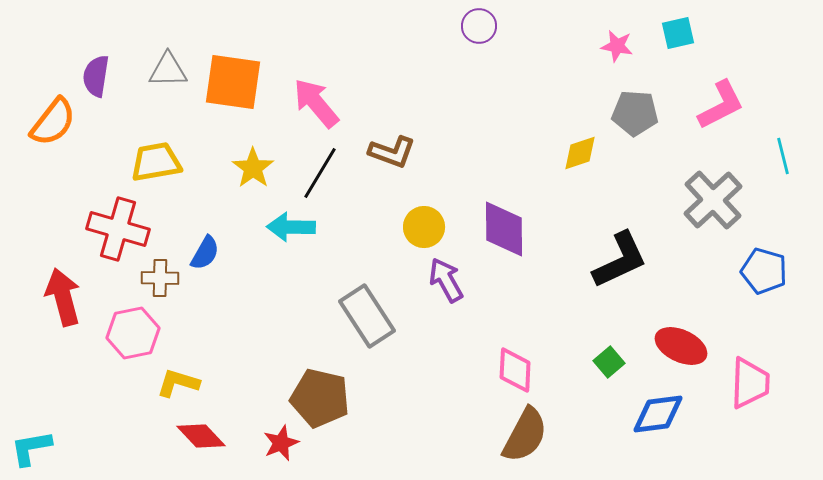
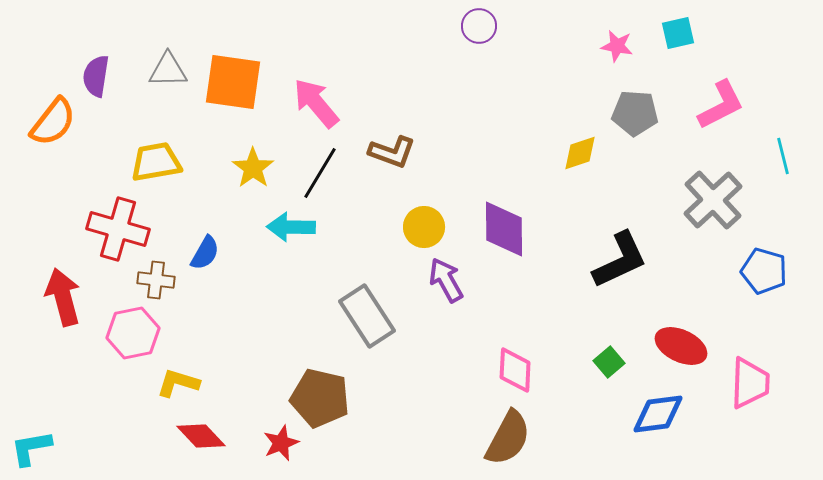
brown cross: moved 4 px left, 2 px down; rotated 6 degrees clockwise
brown semicircle: moved 17 px left, 3 px down
